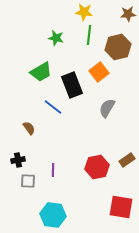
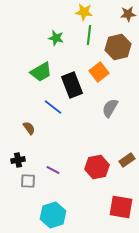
gray semicircle: moved 3 px right
purple line: rotated 64 degrees counterclockwise
cyan hexagon: rotated 25 degrees counterclockwise
